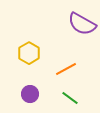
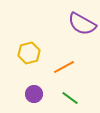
yellow hexagon: rotated 15 degrees clockwise
orange line: moved 2 px left, 2 px up
purple circle: moved 4 px right
